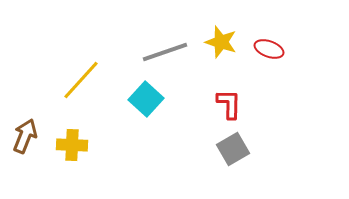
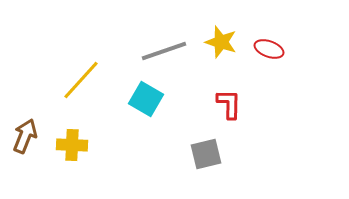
gray line: moved 1 px left, 1 px up
cyan square: rotated 12 degrees counterclockwise
gray square: moved 27 px left, 5 px down; rotated 16 degrees clockwise
